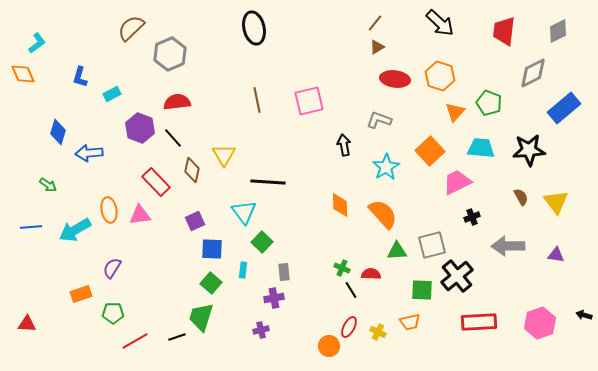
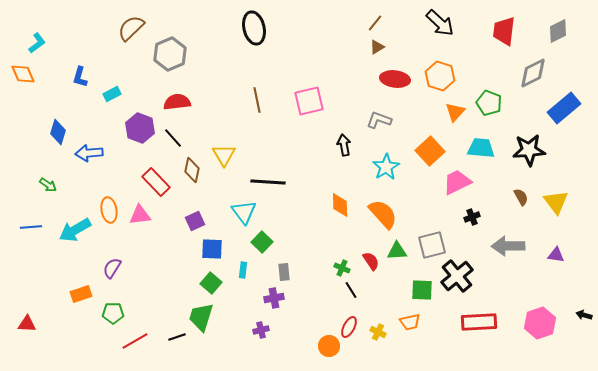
red semicircle at (371, 274): moved 13 px up; rotated 54 degrees clockwise
